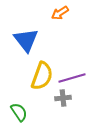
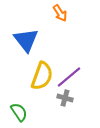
orange arrow: rotated 90 degrees counterclockwise
purple line: moved 3 px left, 1 px up; rotated 24 degrees counterclockwise
gray cross: moved 2 px right; rotated 21 degrees clockwise
